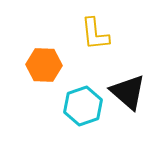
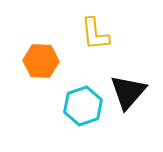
orange hexagon: moved 3 px left, 4 px up
black triangle: rotated 30 degrees clockwise
